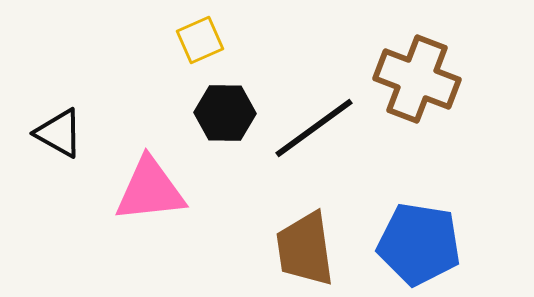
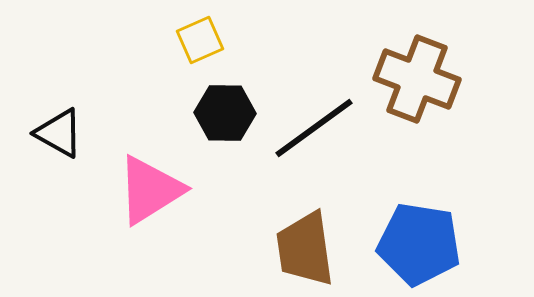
pink triangle: rotated 26 degrees counterclockwise
